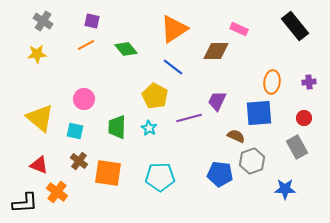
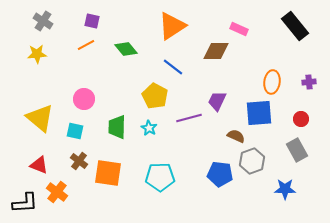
orange triangle: moved 2 px left, 3 px up
red circle: moved 3 px left, 1 px down
gray rectangle: moved 3 px down
